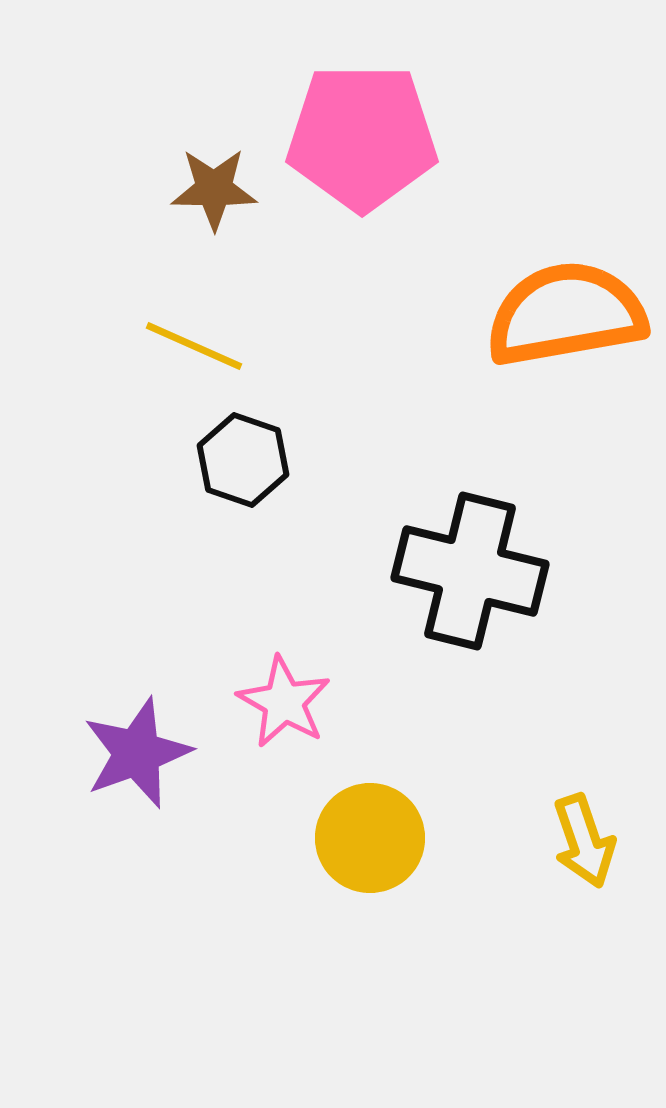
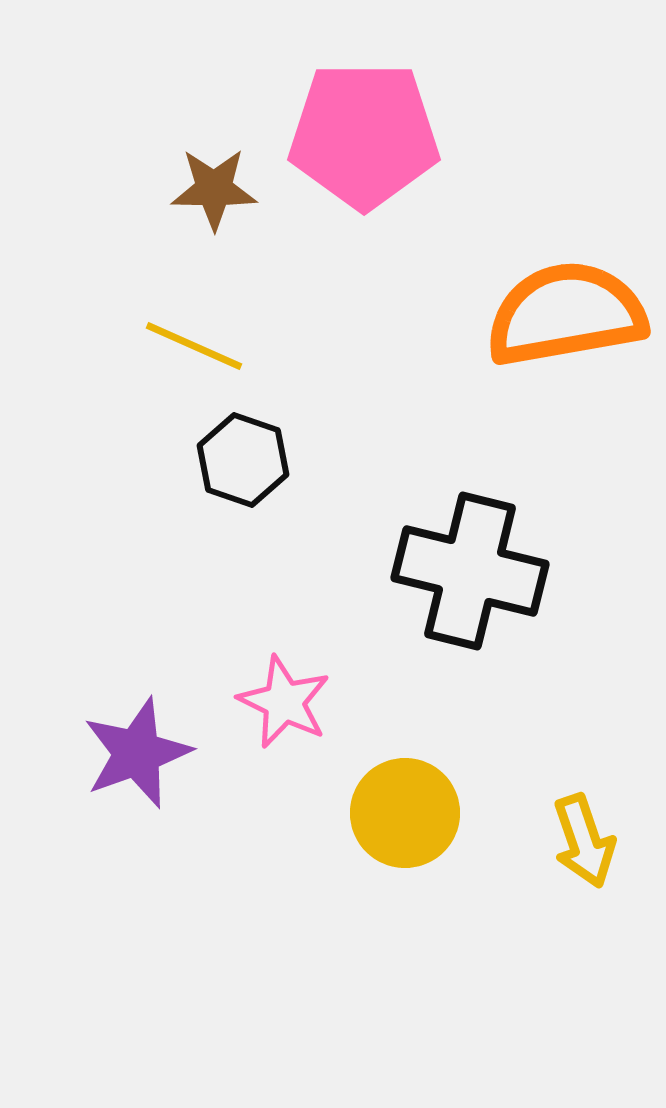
pink pentagon: moved 2 px right, 2 px up
pink star: rotated 4 degrees counterclockwise
yellow circle: moved 35 px right, 25 px up
